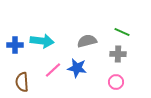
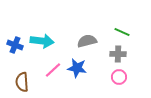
blue cross: rotated 21 degrees clockwise
pink circle: moved 3 px right, 5 px up
